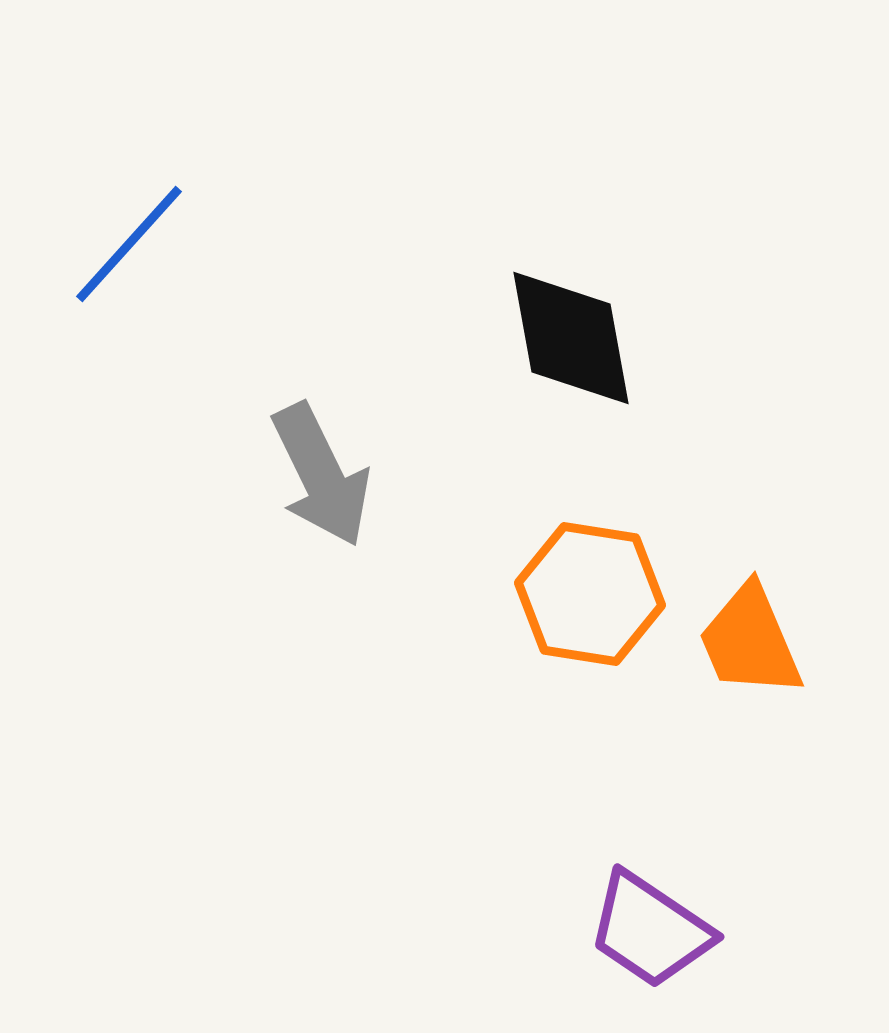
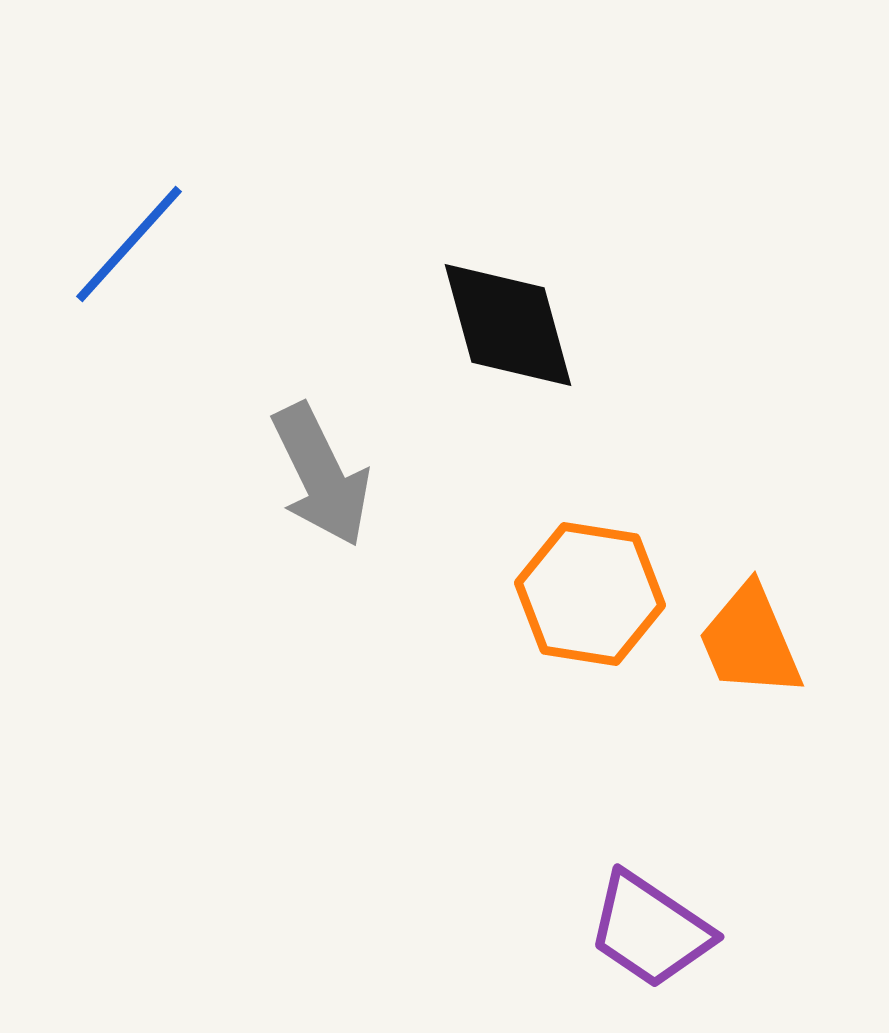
black diamond: moved 63 px left, 13 px up; rotated 5 degrees counterclockwise
